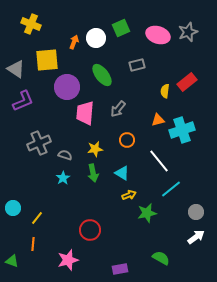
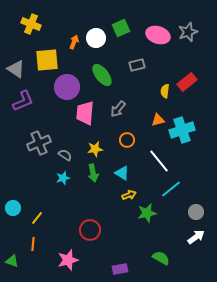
gray semicircle: rotated 16 degrees clockwise
cyan star: rotated 16 degrees clockwise
